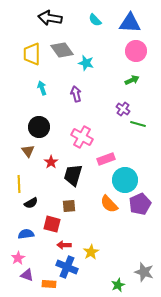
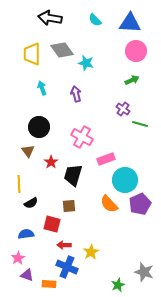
green line: moved 2 px right
